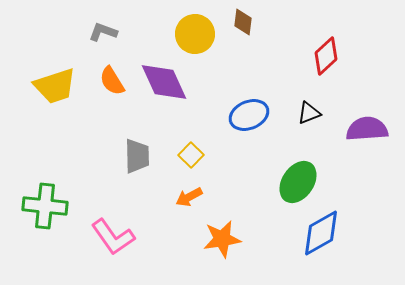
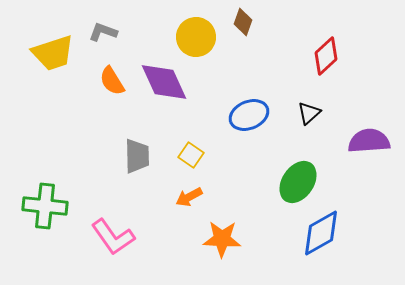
brown diamond: rotated 12 degrees clockwise
yellow circle: moved 1 px right, 3 px down
yellow trapezoid: moved 2 px left, 33 px up
black triangle: rotated 20 degrees counterclockwise
purple semicircle: moved 2 px right, 12 px down
yellow square: rotated 10 degrees counterclockwise
orange star: rotated 12 degrees clockwise
